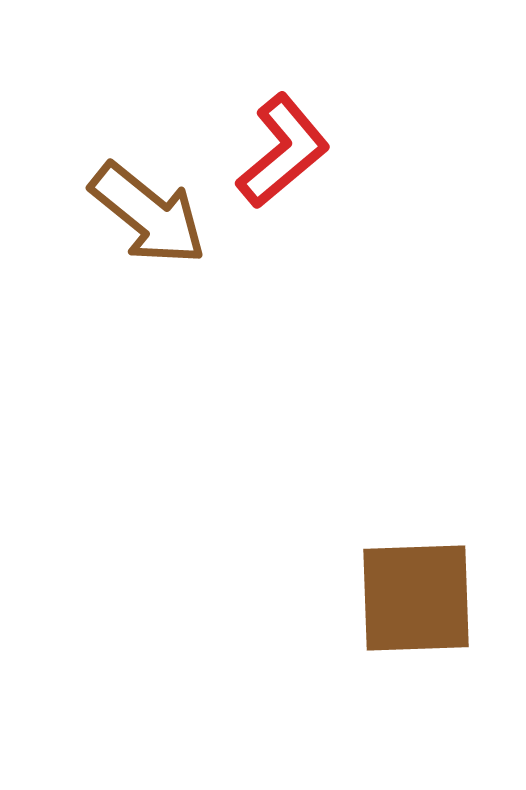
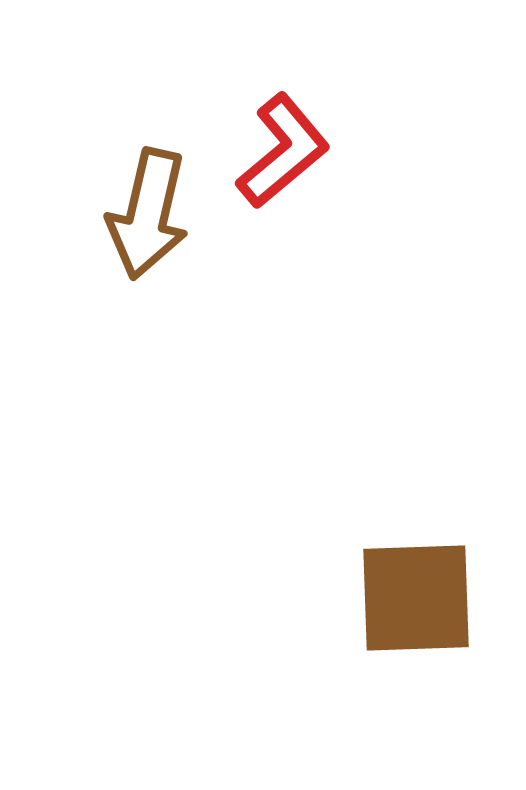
brown arrow: rotated 64 degrees clockwise
